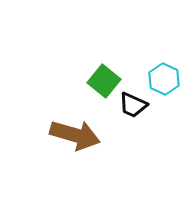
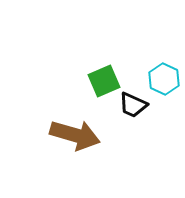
green square: rotated 28 degrees clockwise
